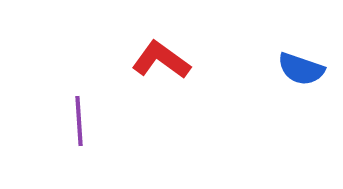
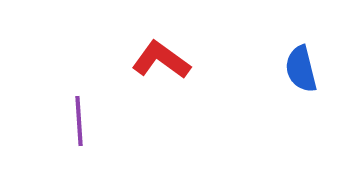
blue semicircle: rotated 57 degrees clockwise
